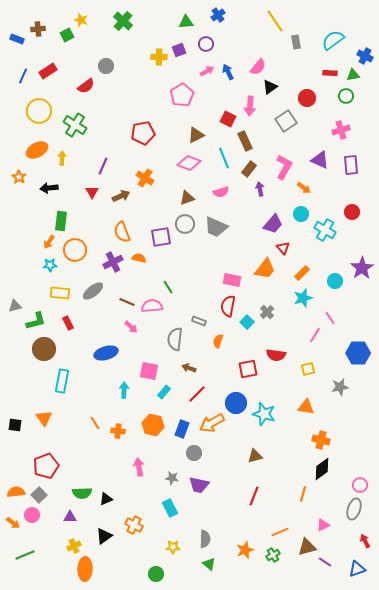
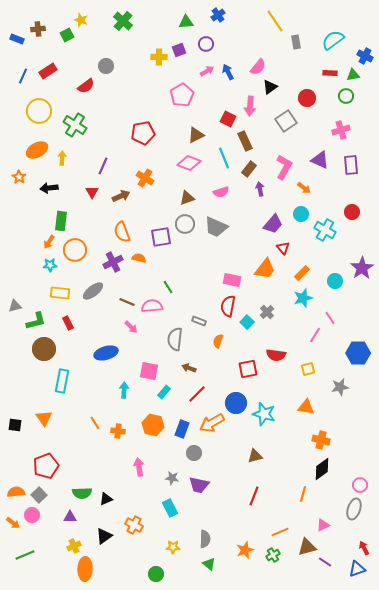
red arrow at (365, 541): moved 1 px left, 7 px down
